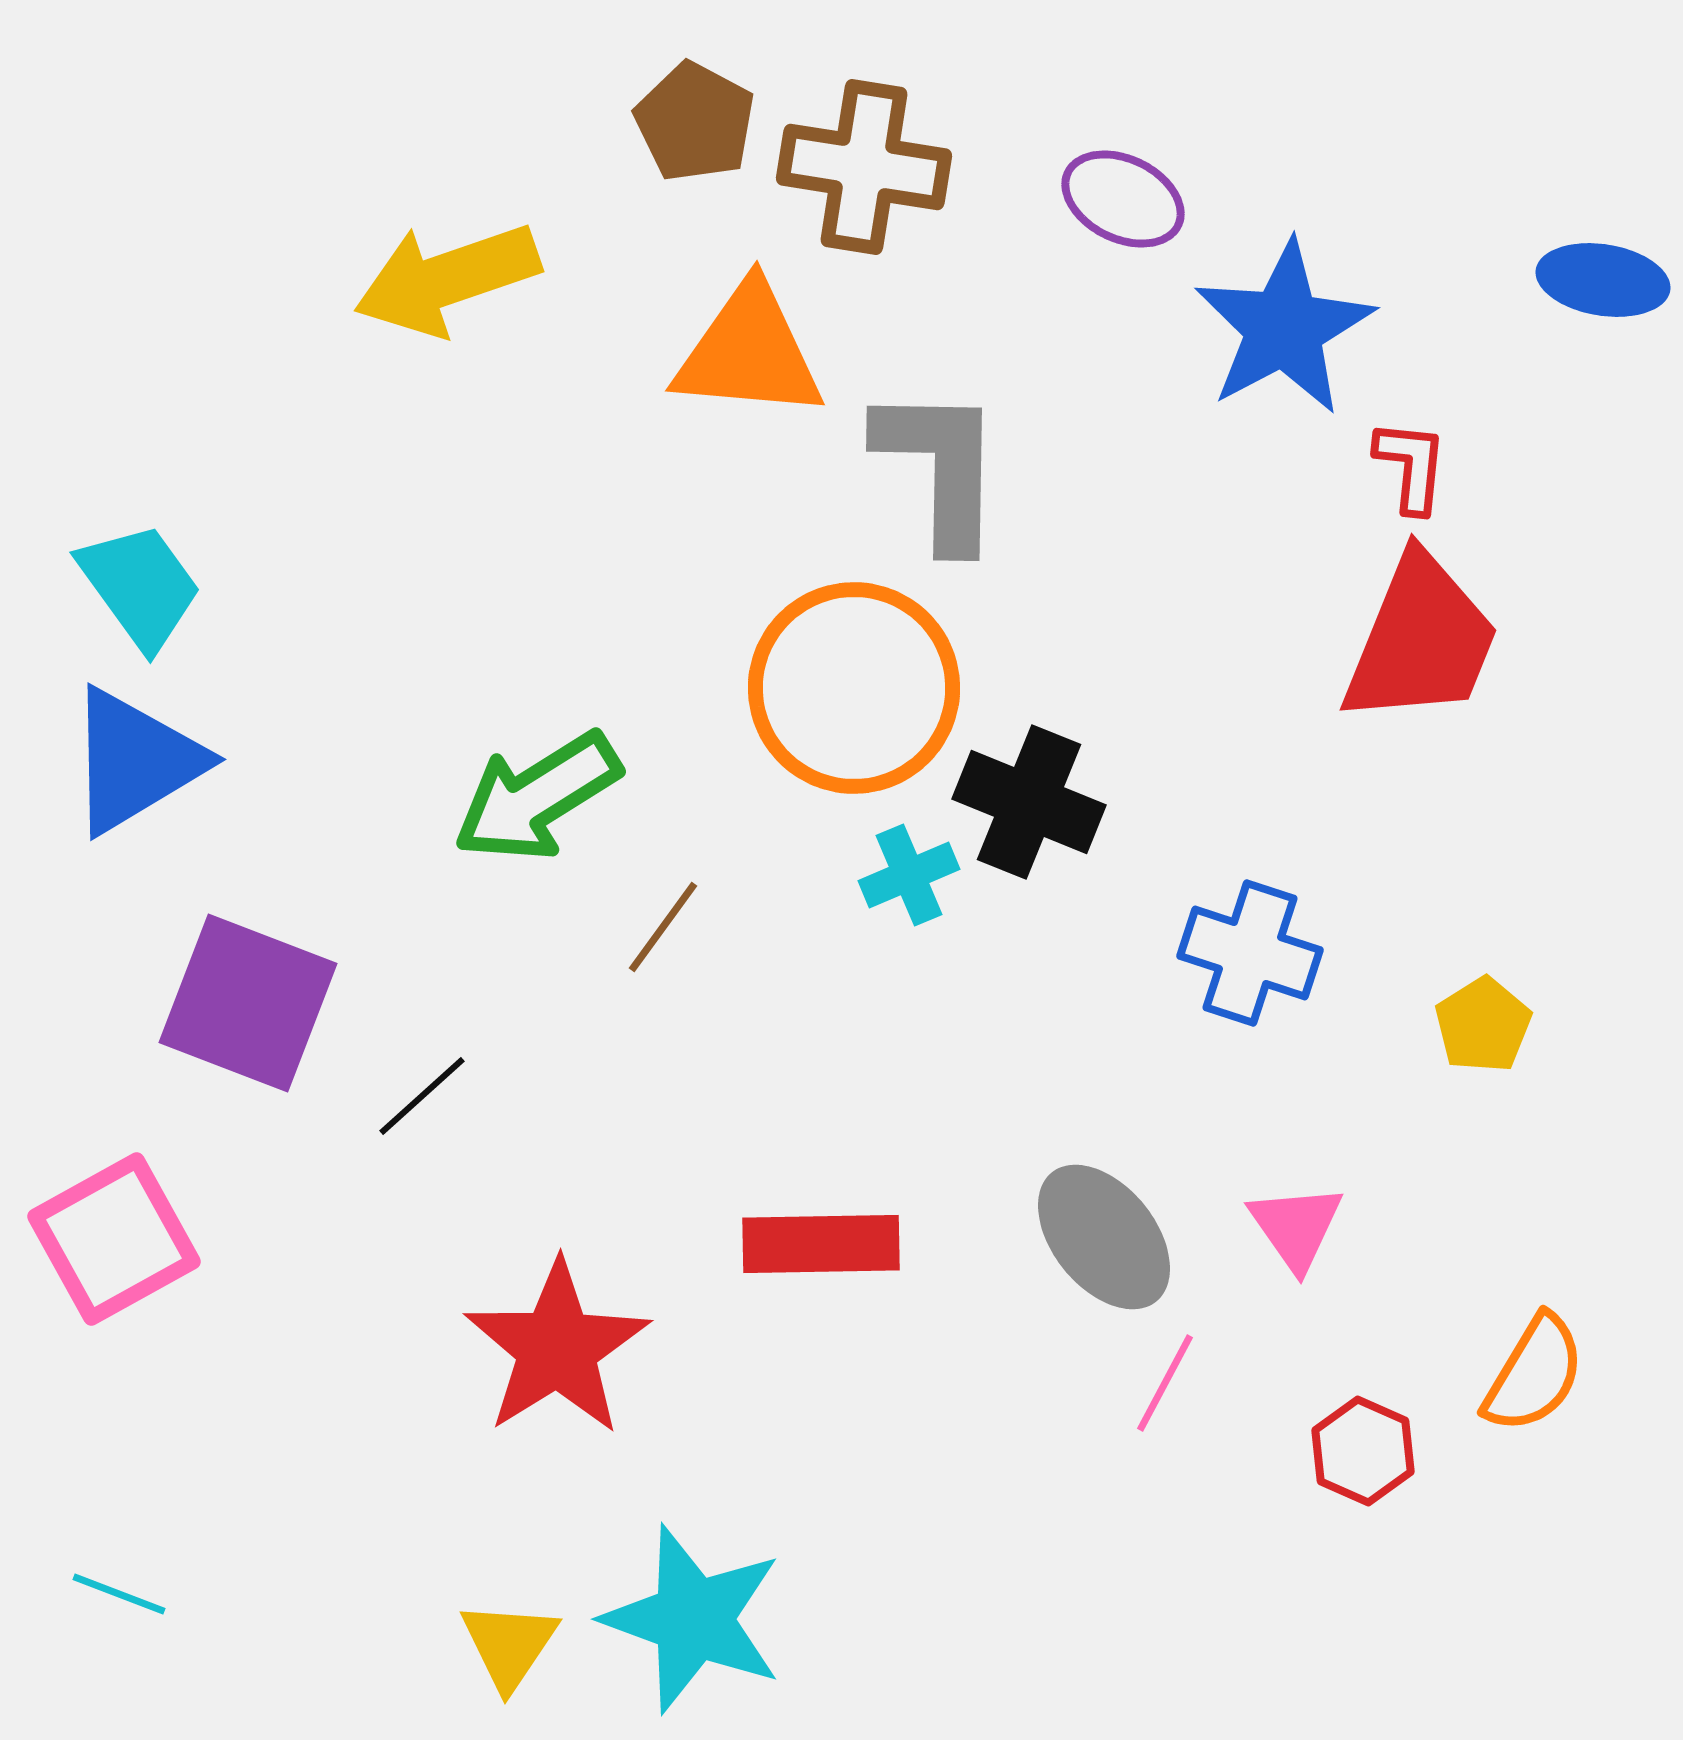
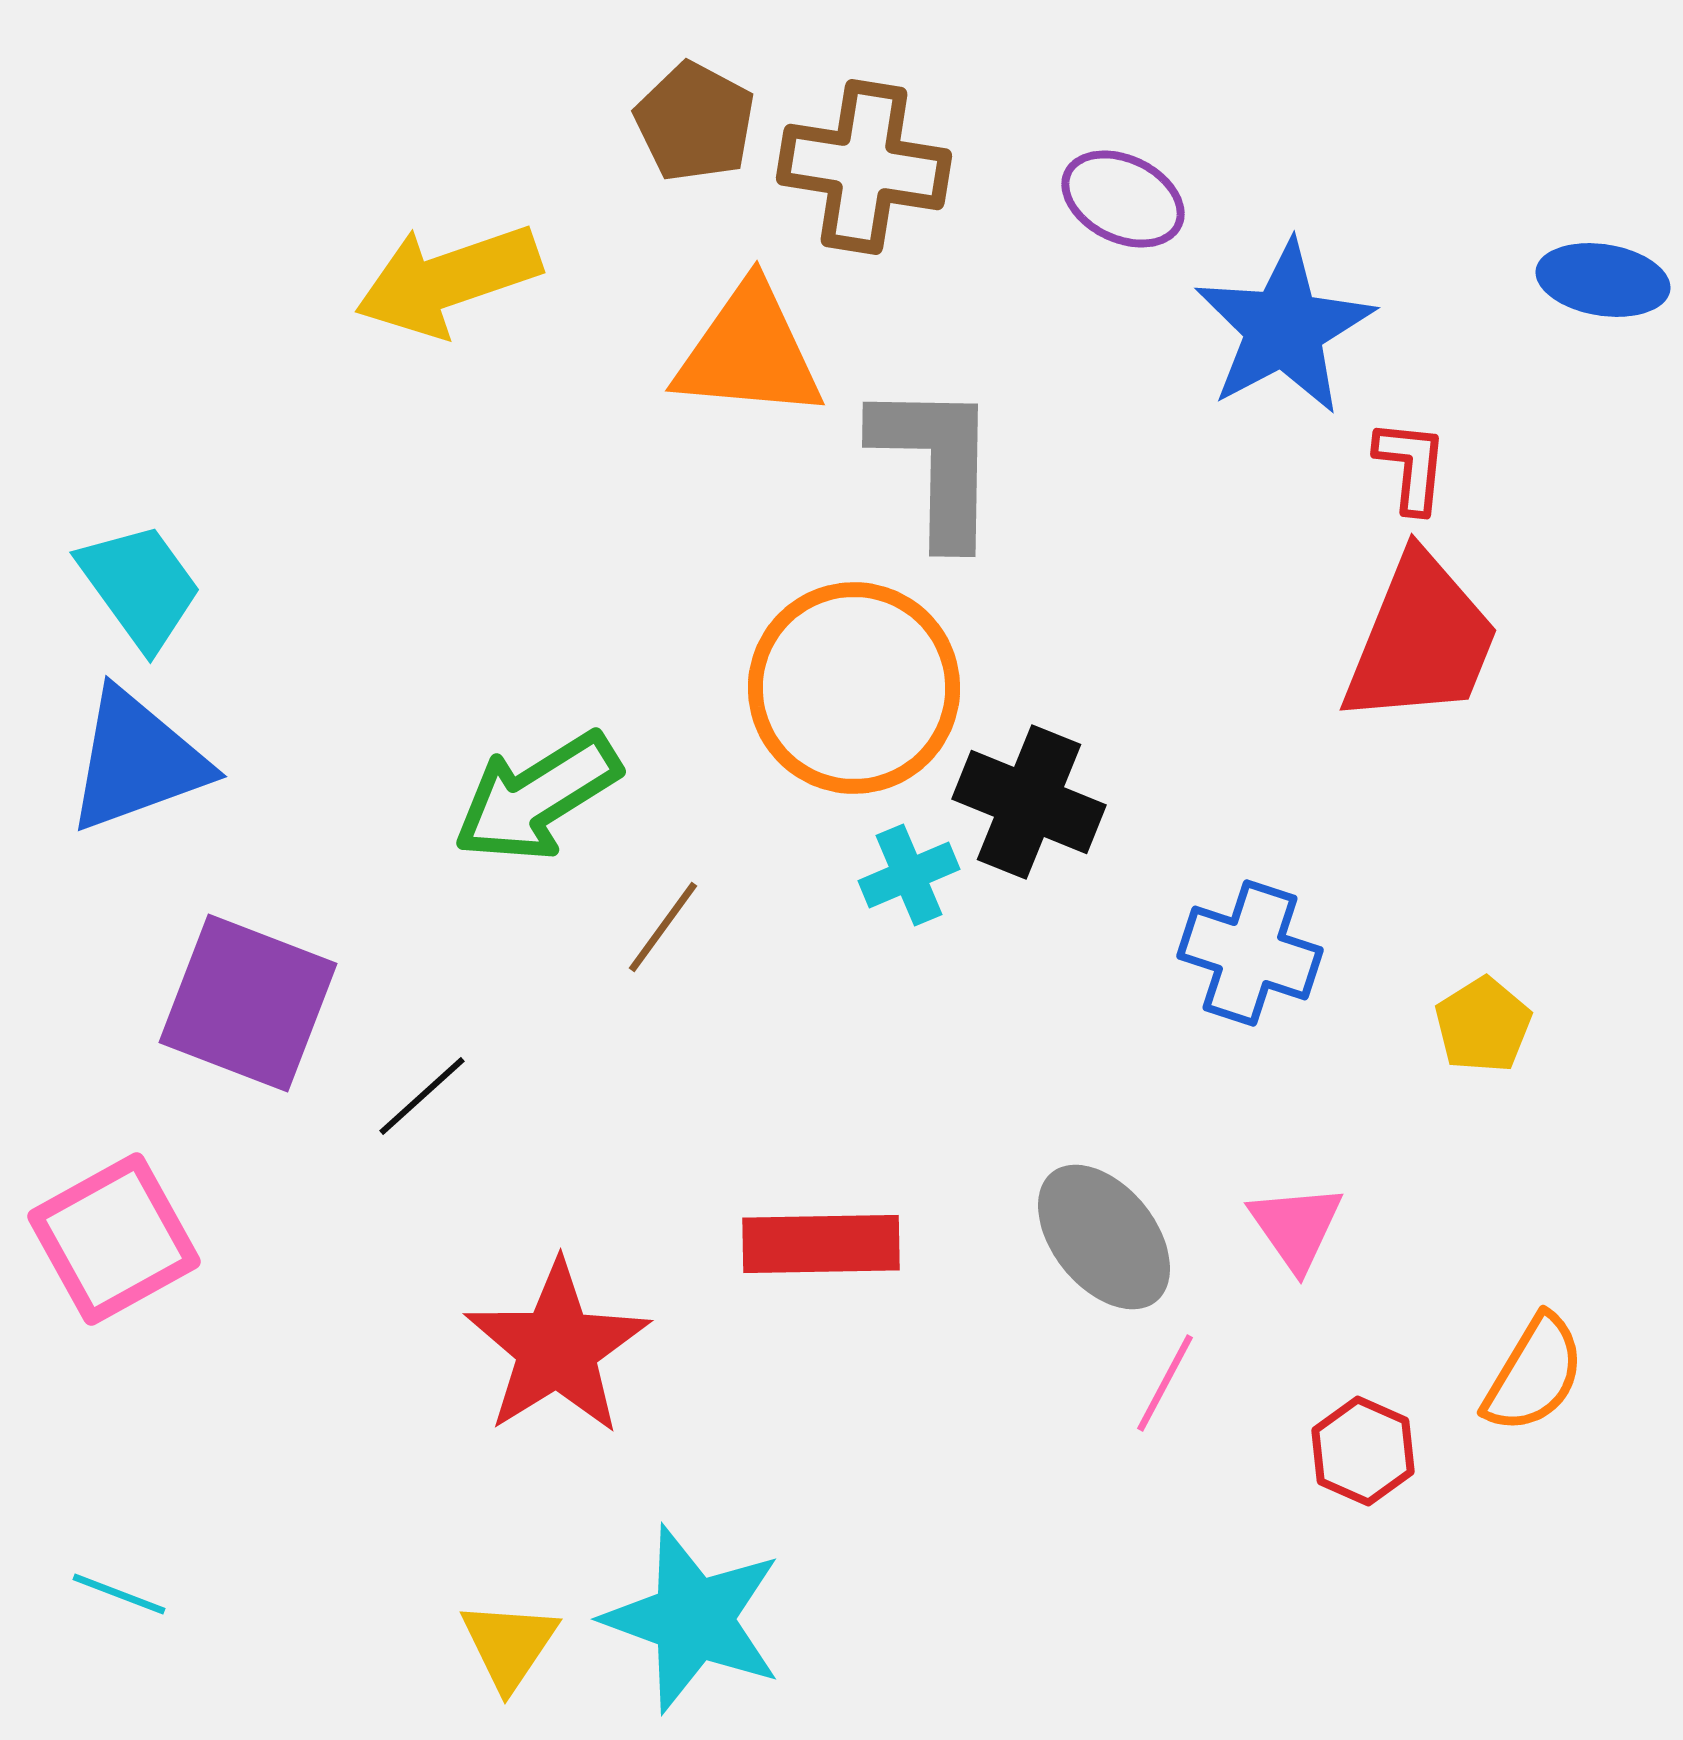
yellow arrow: moved 1 px right, 1 px down
gray L-shape: moved 4 px left, 4 px up
blue triangle: moved 2 px right; rotated 11 degrees clockwise
